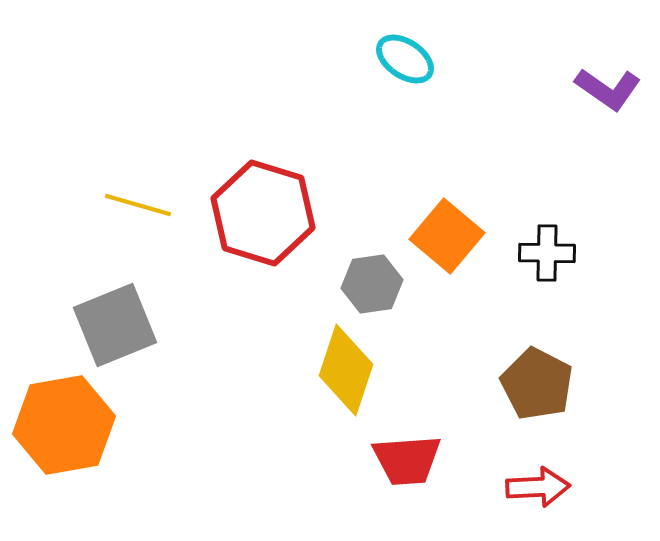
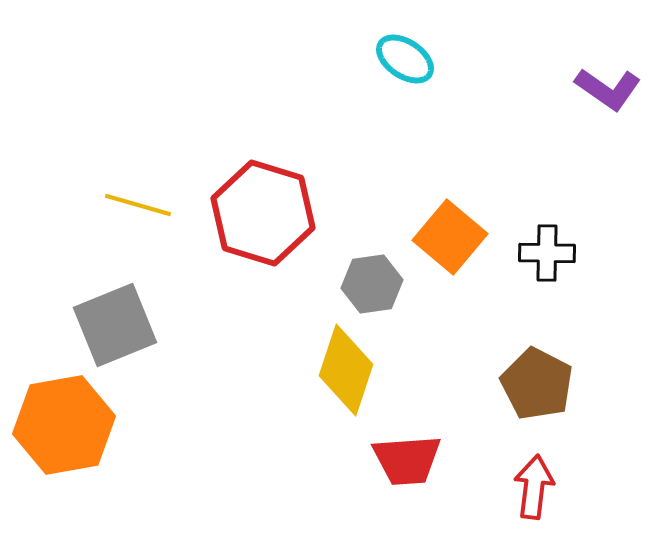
orange square: moved 3 px right, 1 px down
red arrow: moved 4 px left; rotated 80 degrees counterclockwise
